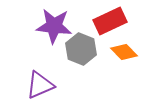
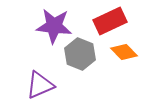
gray hexagon: moved 1 px left, 5 px down
